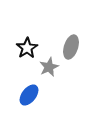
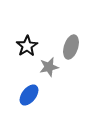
black star: moved 2 px up
gray star: rotated 12 degrees clockwise
